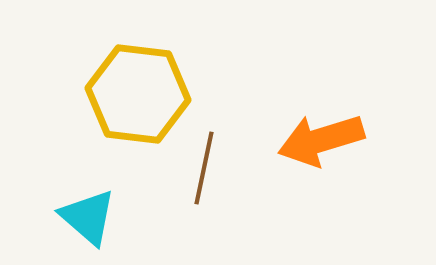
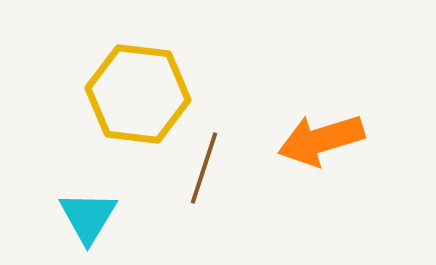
brown line: rotated 6 degrees clockwise
cyan triangle: rotated 20 degrees clockwise
